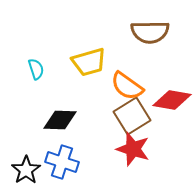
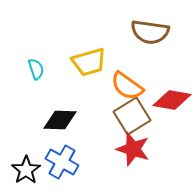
brown semicircle: rotated 9 degrees clockwise
blue cross: rotated 12 degrees clockwise
